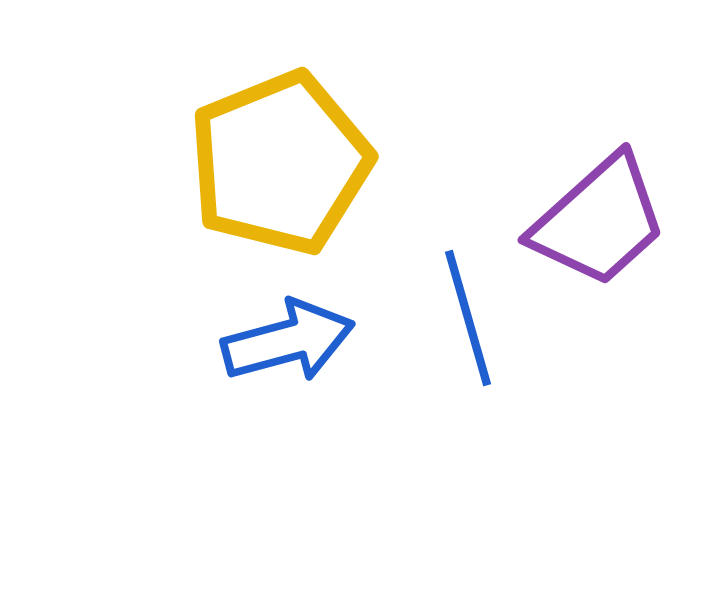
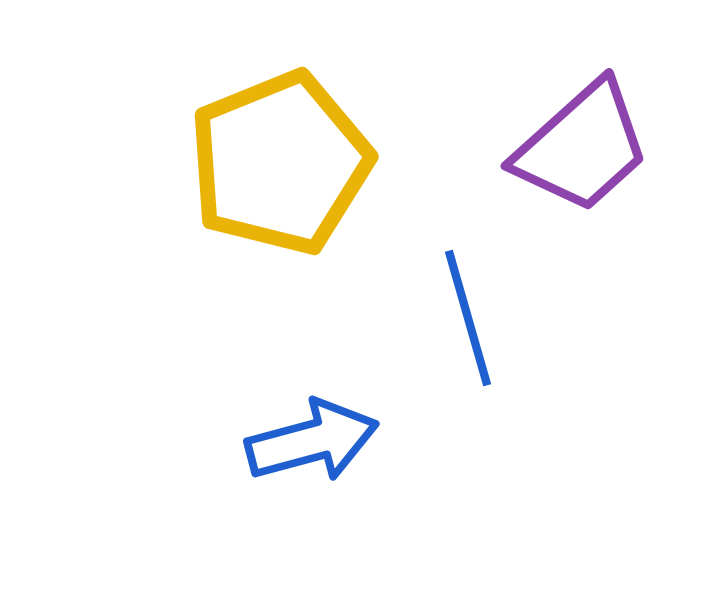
purple trapezoid: moved 17 px left, 74 px up
blue arrow: moved 24 px right, 100 px down
